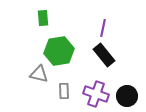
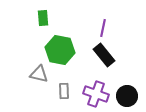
green hexagon: moved 1 px right, 1 px up; rotated 20 degrees clockwise
